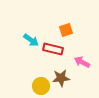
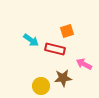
orange square: moved 1 px right, 1 px down
red rectangle: moved 2 px right
pink arrow: moved 2 px right, 2 px down
brown star: moved 2 px right
